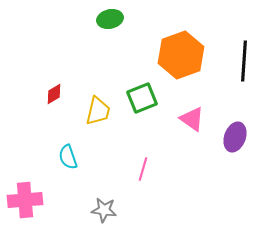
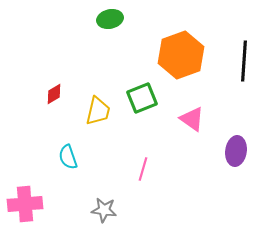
purple ellipse: moved 1 px right, 14 px down; rotated 12 degrees counterclockwise
pink cross: moved 4 px down
